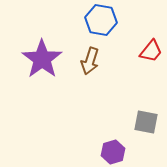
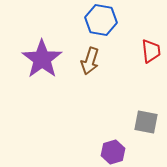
red trapezoid: rotated 45 degrees counterclockwise
